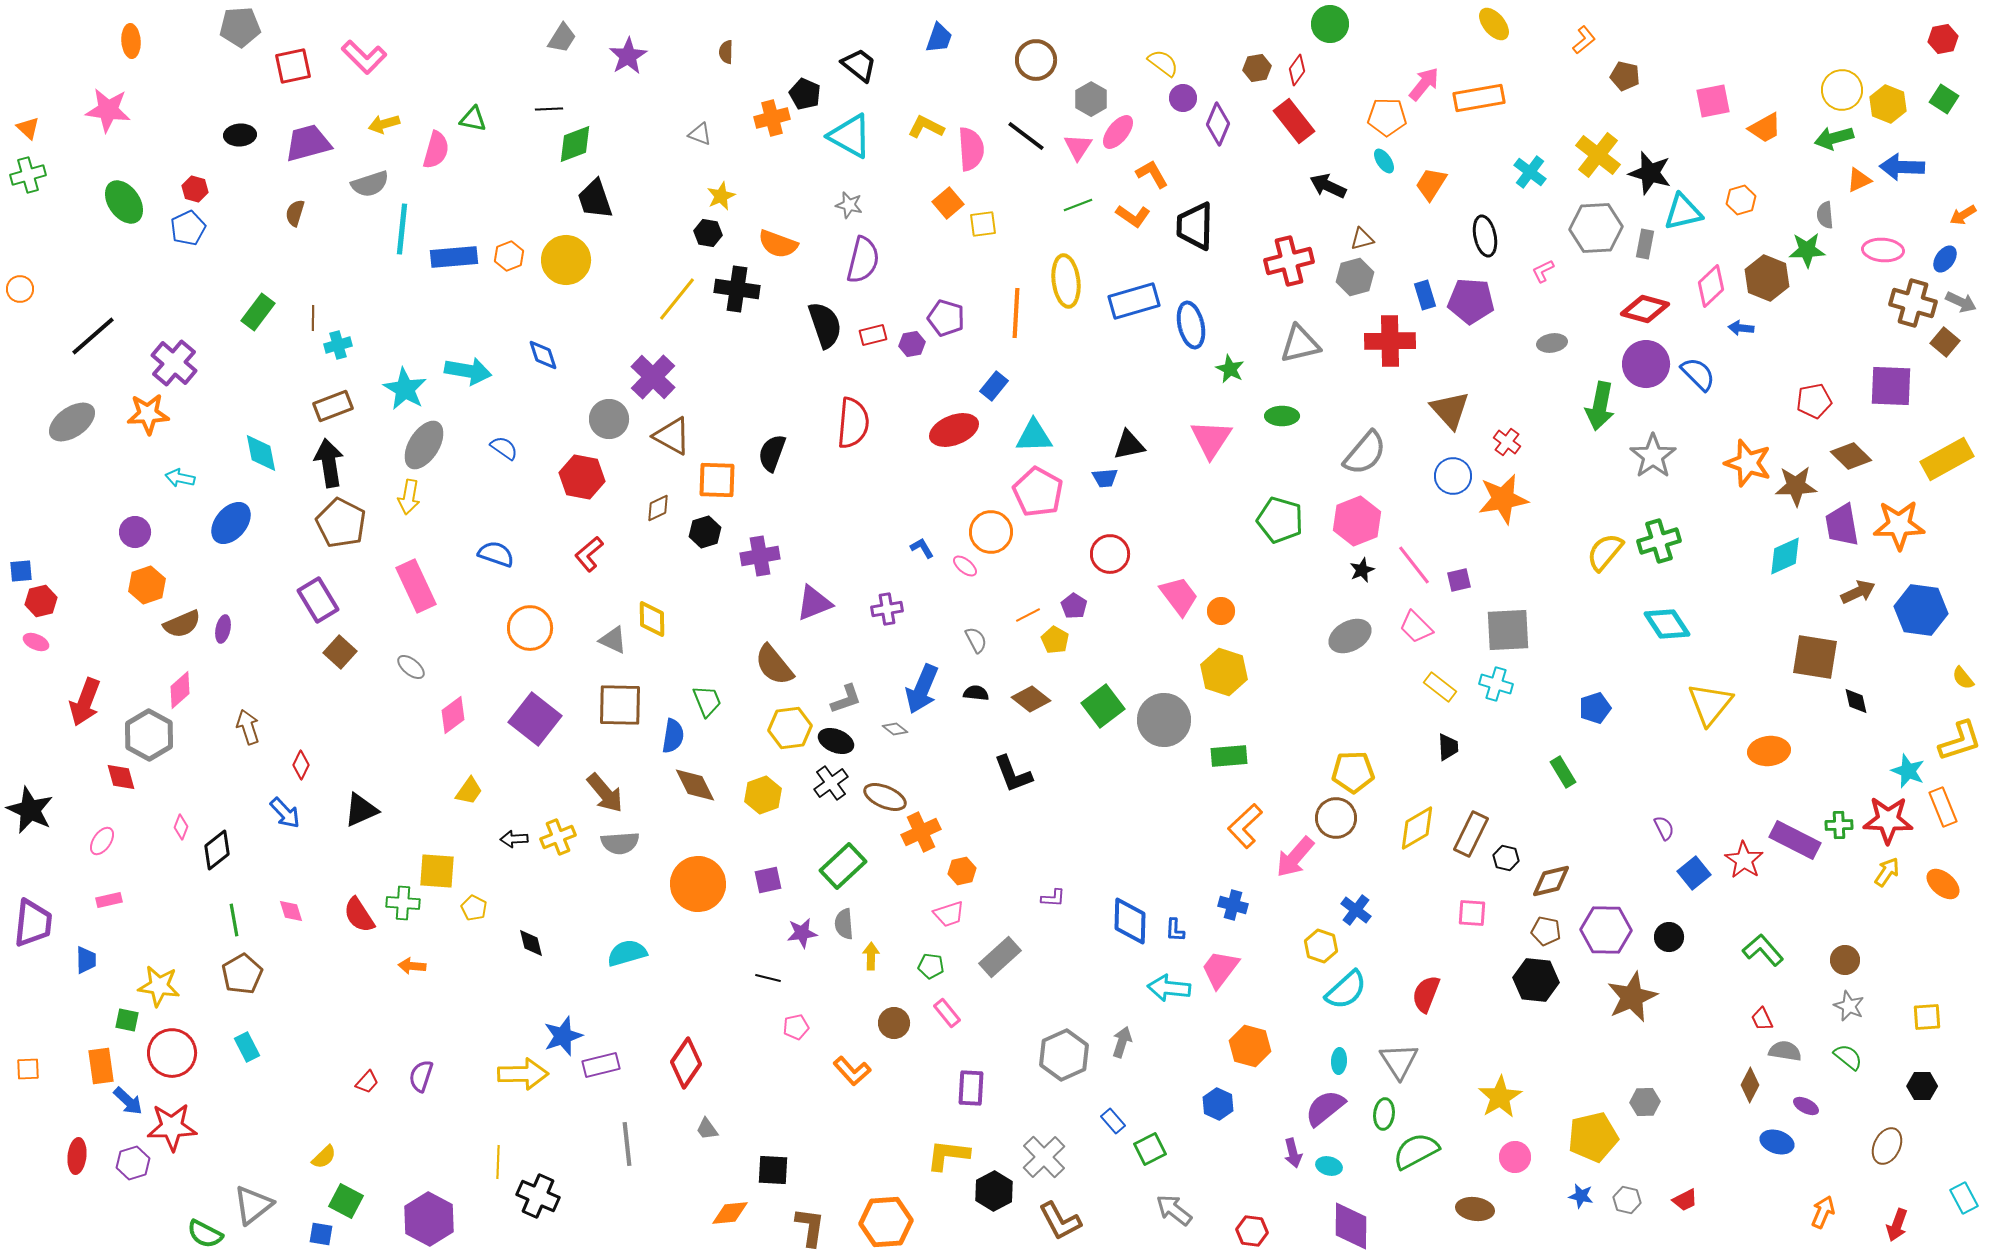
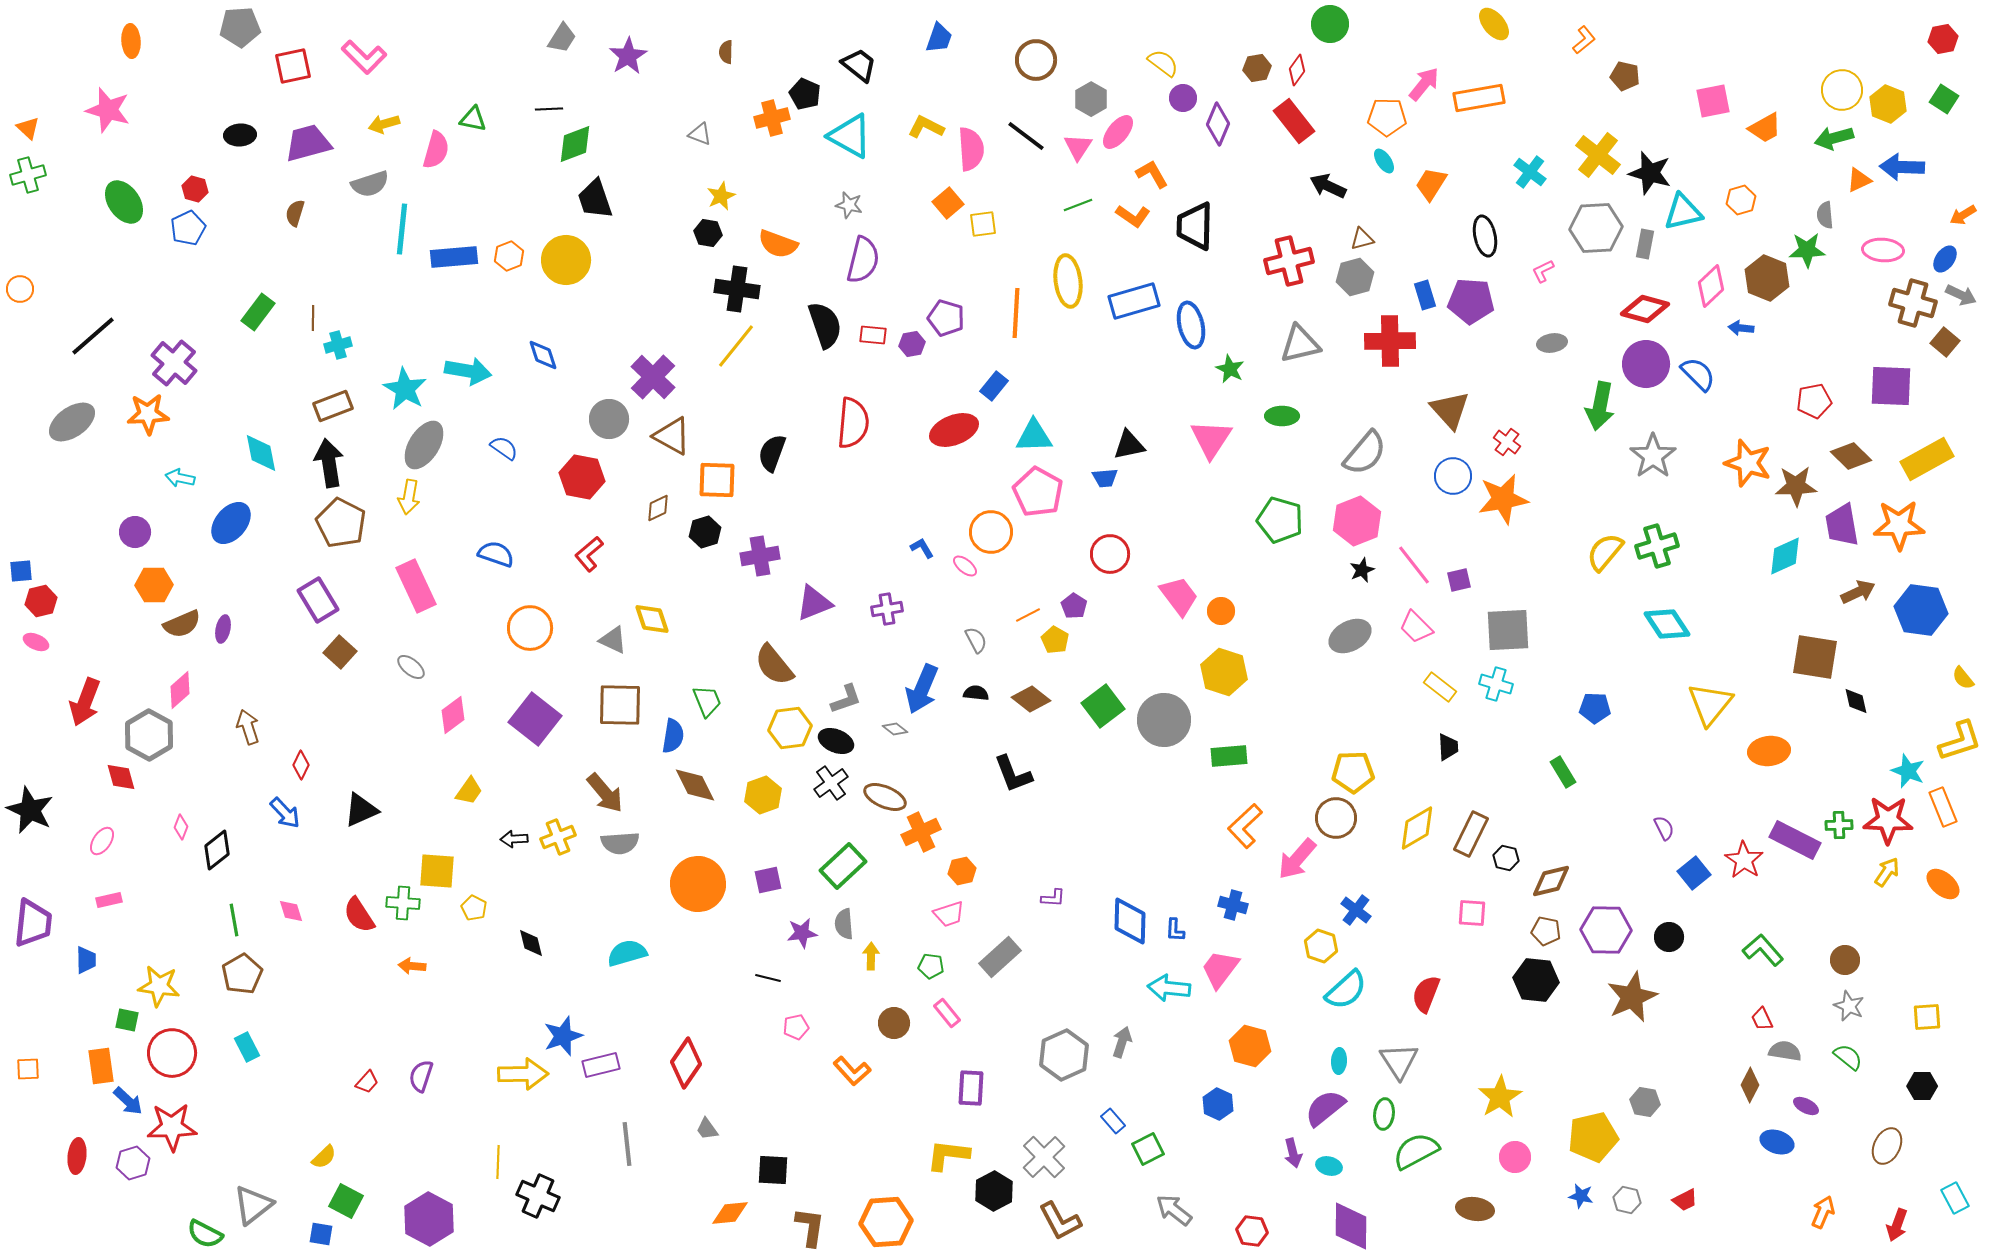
pink star at (108, 110): rotated 9 degrees clockwise
yellow ellipse at (1066, 281): moved 2 px right
yellow line at (677, 299): moved 59 px right, 47 px down
gray arrow at (1961, 302): moved 7 px up
red rectangle at (873, 335): rotated 20 degrees clockwise
yellow rectangle at (1947, 459): moved 20 px left
green cross at (1659, 541): moved 2 px left, 5 px down
orange hexagon at (147, 585): moved 7 px right; rotated 18 degrees clockwise
yellow diamond at (652, 619): rotated 18 degrees counterclockwise
blue pentagon at (1595, 708): rotated 20 degrees clockwise
pink arrow at (1295, 857): moved 2 px right, 2 px down
gray hexagon at (1645, 1102): rotated 12 degrees clockwise
green square at (1150, 1149): moved 2 px left
cyan rectangle at (1964, 1198): moved 9 px left
